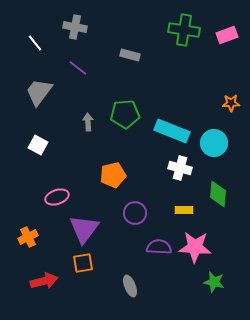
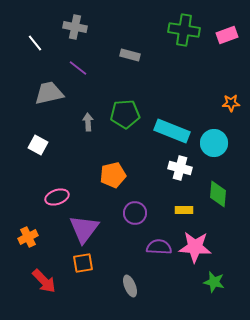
gray trapezoid: moved 10 px right, 1 px down; rotated 40 degrees clockwise
red arrow: rotated 60 degrees clockwise
